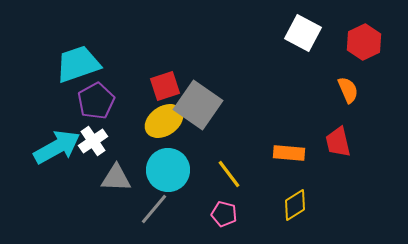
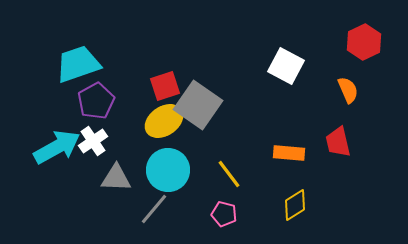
white square: moved 17 px left, 33 px down
